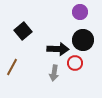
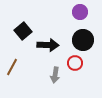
black arrow: moved 10 px left, 4 px up
gray arrow: moved 1 px right, 2 px down
